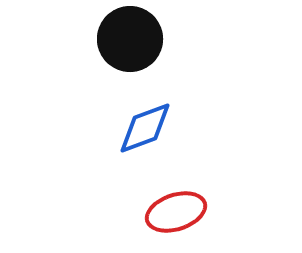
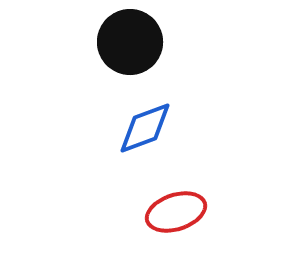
black circle: moved 3 px down
